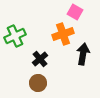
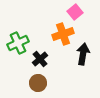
pink square: rotated 21 degrees clockwise
green cross: moved 3 px right, 7 px down
